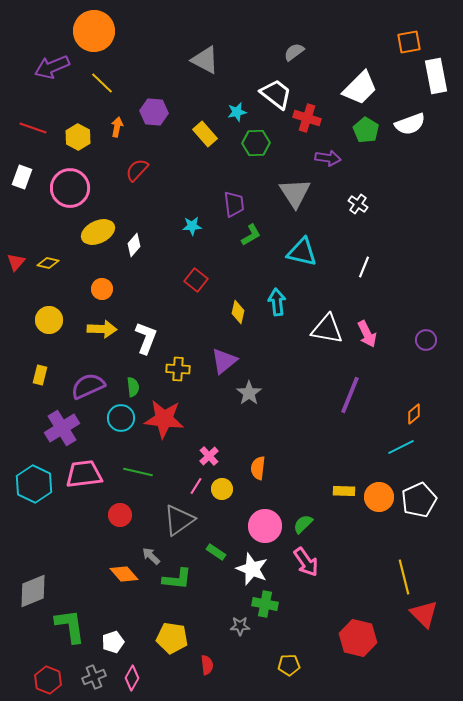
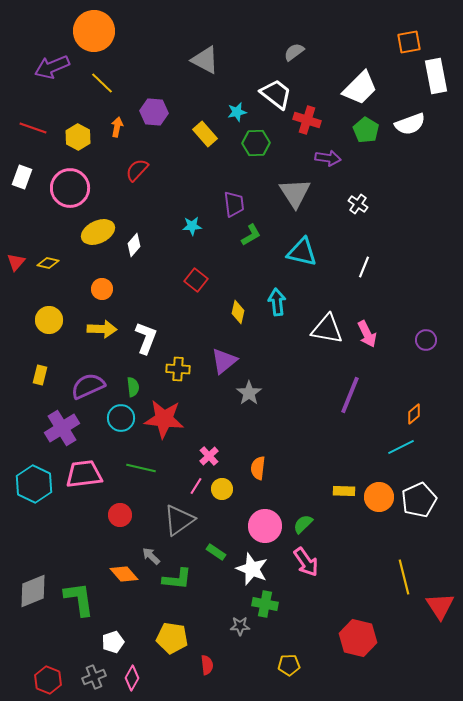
red cross at (307, 118): moved 2 px down
green line at (138, 472): moved 3 px right, 4 px up
red triangle at (424, 614): moved 16 px right, 8 px up; rotated 12 degrees clockwise
green L-shape at (70, 626): moved 9 px right, 27 px up
